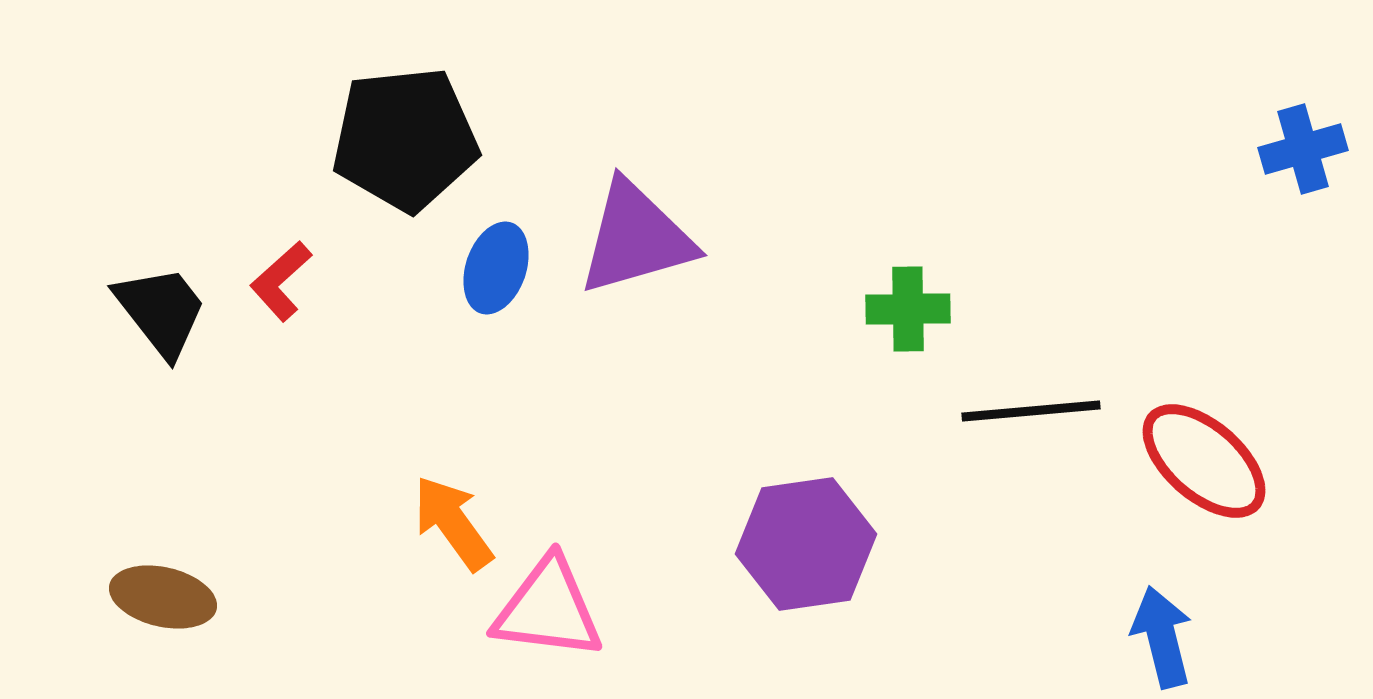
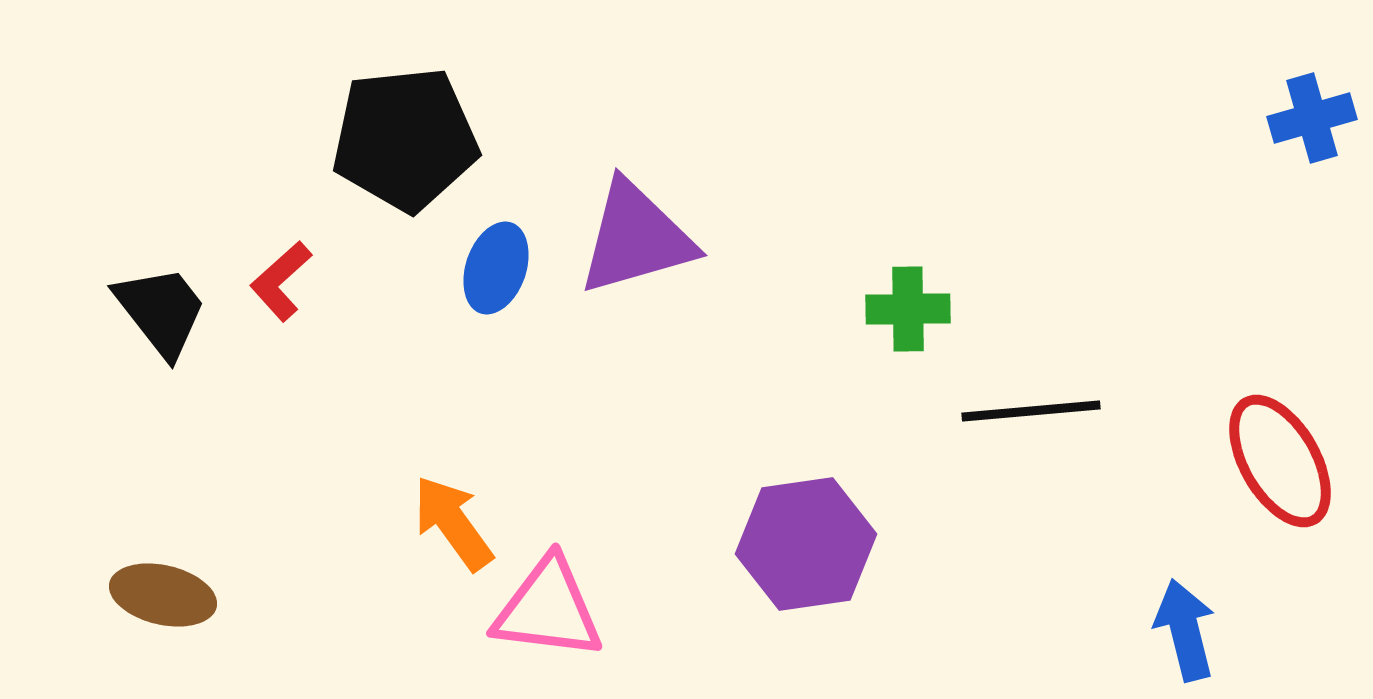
blue cross: moved 9 px right, 31 px up
red ellipse: moved 76 px right; rotated 19 degrees clockwise
brown ellipse: moved 2 px up
blue arrow: moved 23 px right, 7 px up
